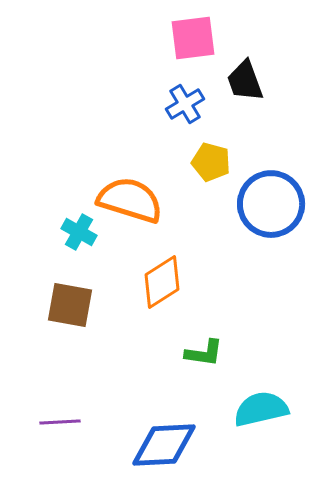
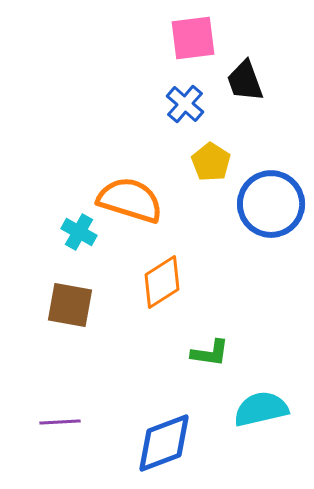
blue cross: rotated 18 degrees counterclockwise
yellow pentagon: rotated 18 degrees clockwise
green L-shape: moved 6 px right
blue diamond: moved 2 px up; rotated 18 degrees counterclockwise
